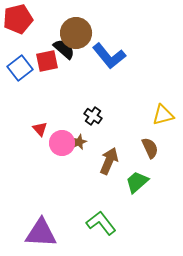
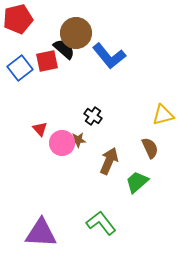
brown star: moved 1 px left, 2 px up; rotated 21 degrees clockwise
